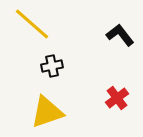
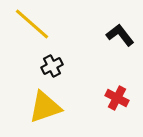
black cross: rotated 15 degrees counterclockwise
red cross: rotated 25 degrees counterclockwise
yellow triangle: moved 2 px left, 5 px up
